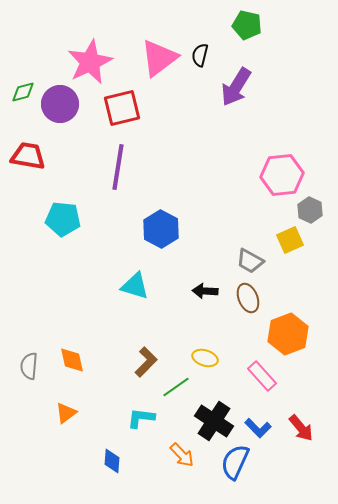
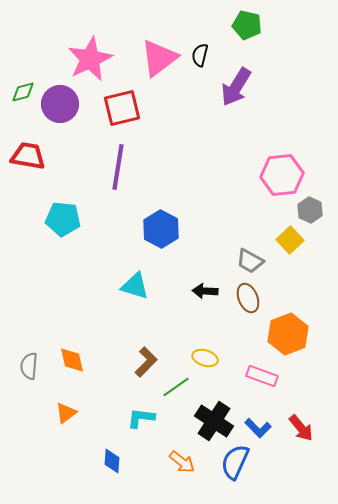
pink star: moved 3 px up
yellow square: rotated 20 degrees counterclockwise
pink rectangle: rotated 28 degrees counterclockwise
orange arrow: moved 7 px down; rotated 8 degrees counterclockwise
